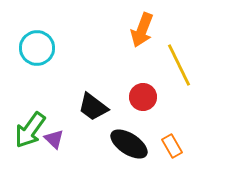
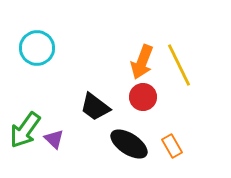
orange arrow: moved 32 px down
black trapezoid: moved 2 px right
green arrow: moved 5 px left
